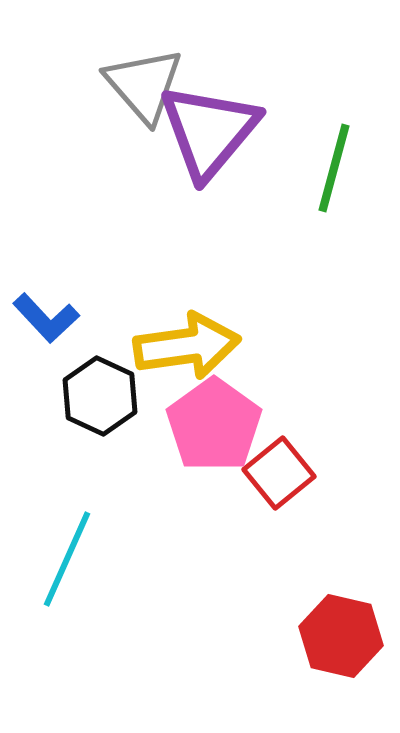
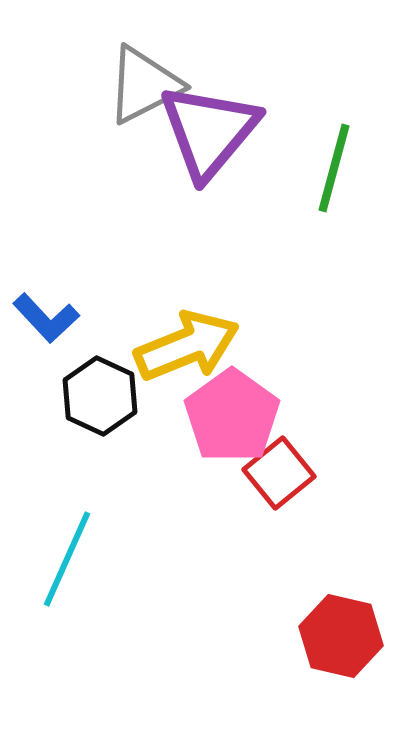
gray triangle: rotated 44 degrees clockwise
yellow arrow: rotated 14 degrees counterclockwise
pink pentagon: moved 18 px right, 9 px up
